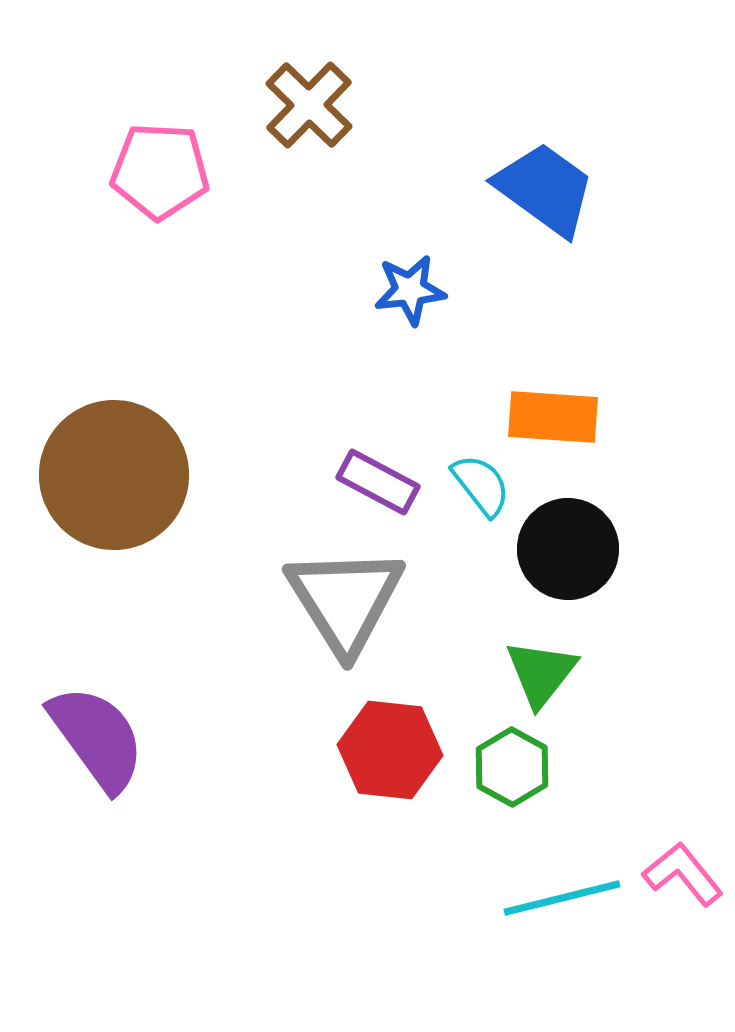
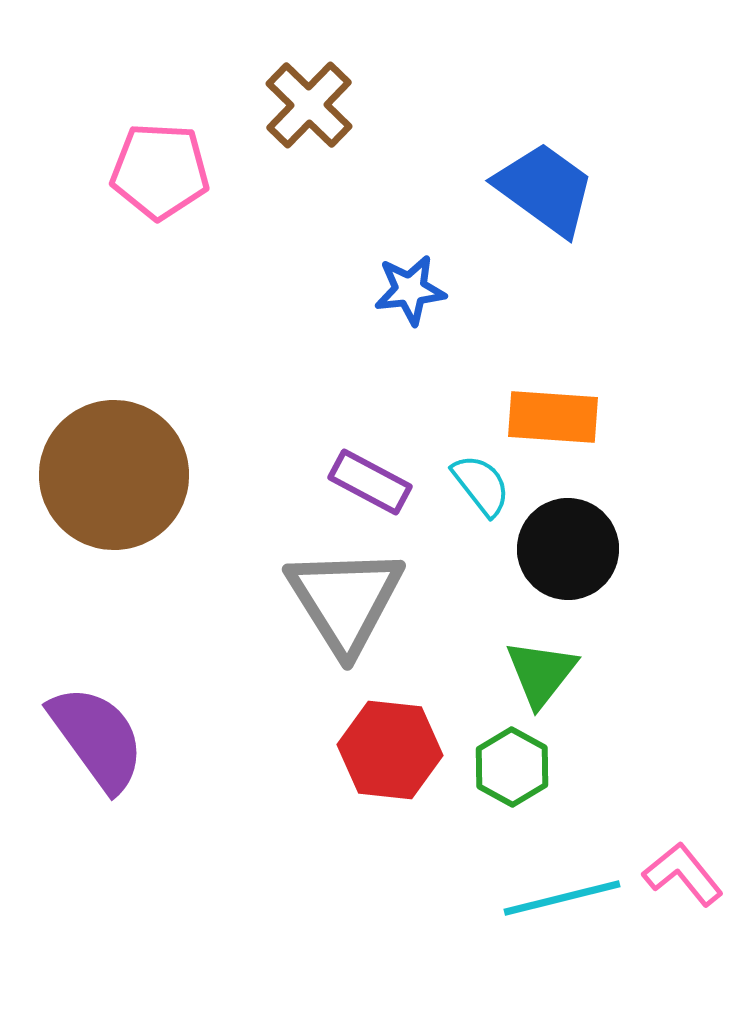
purple rectangle: moved 8 px left
